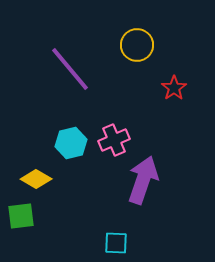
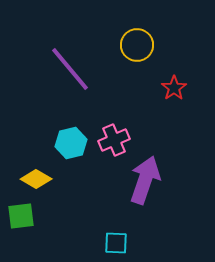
purple arrow: moved 2 px right
